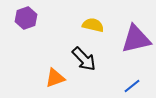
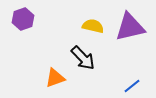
purple hexagon: moved 3 px left, 1 px down
yellow semicircle: moved 1 px down
purple triangle: moved 6 px left, 12 px up
black arrow: moved 1 px left, 1 px up
